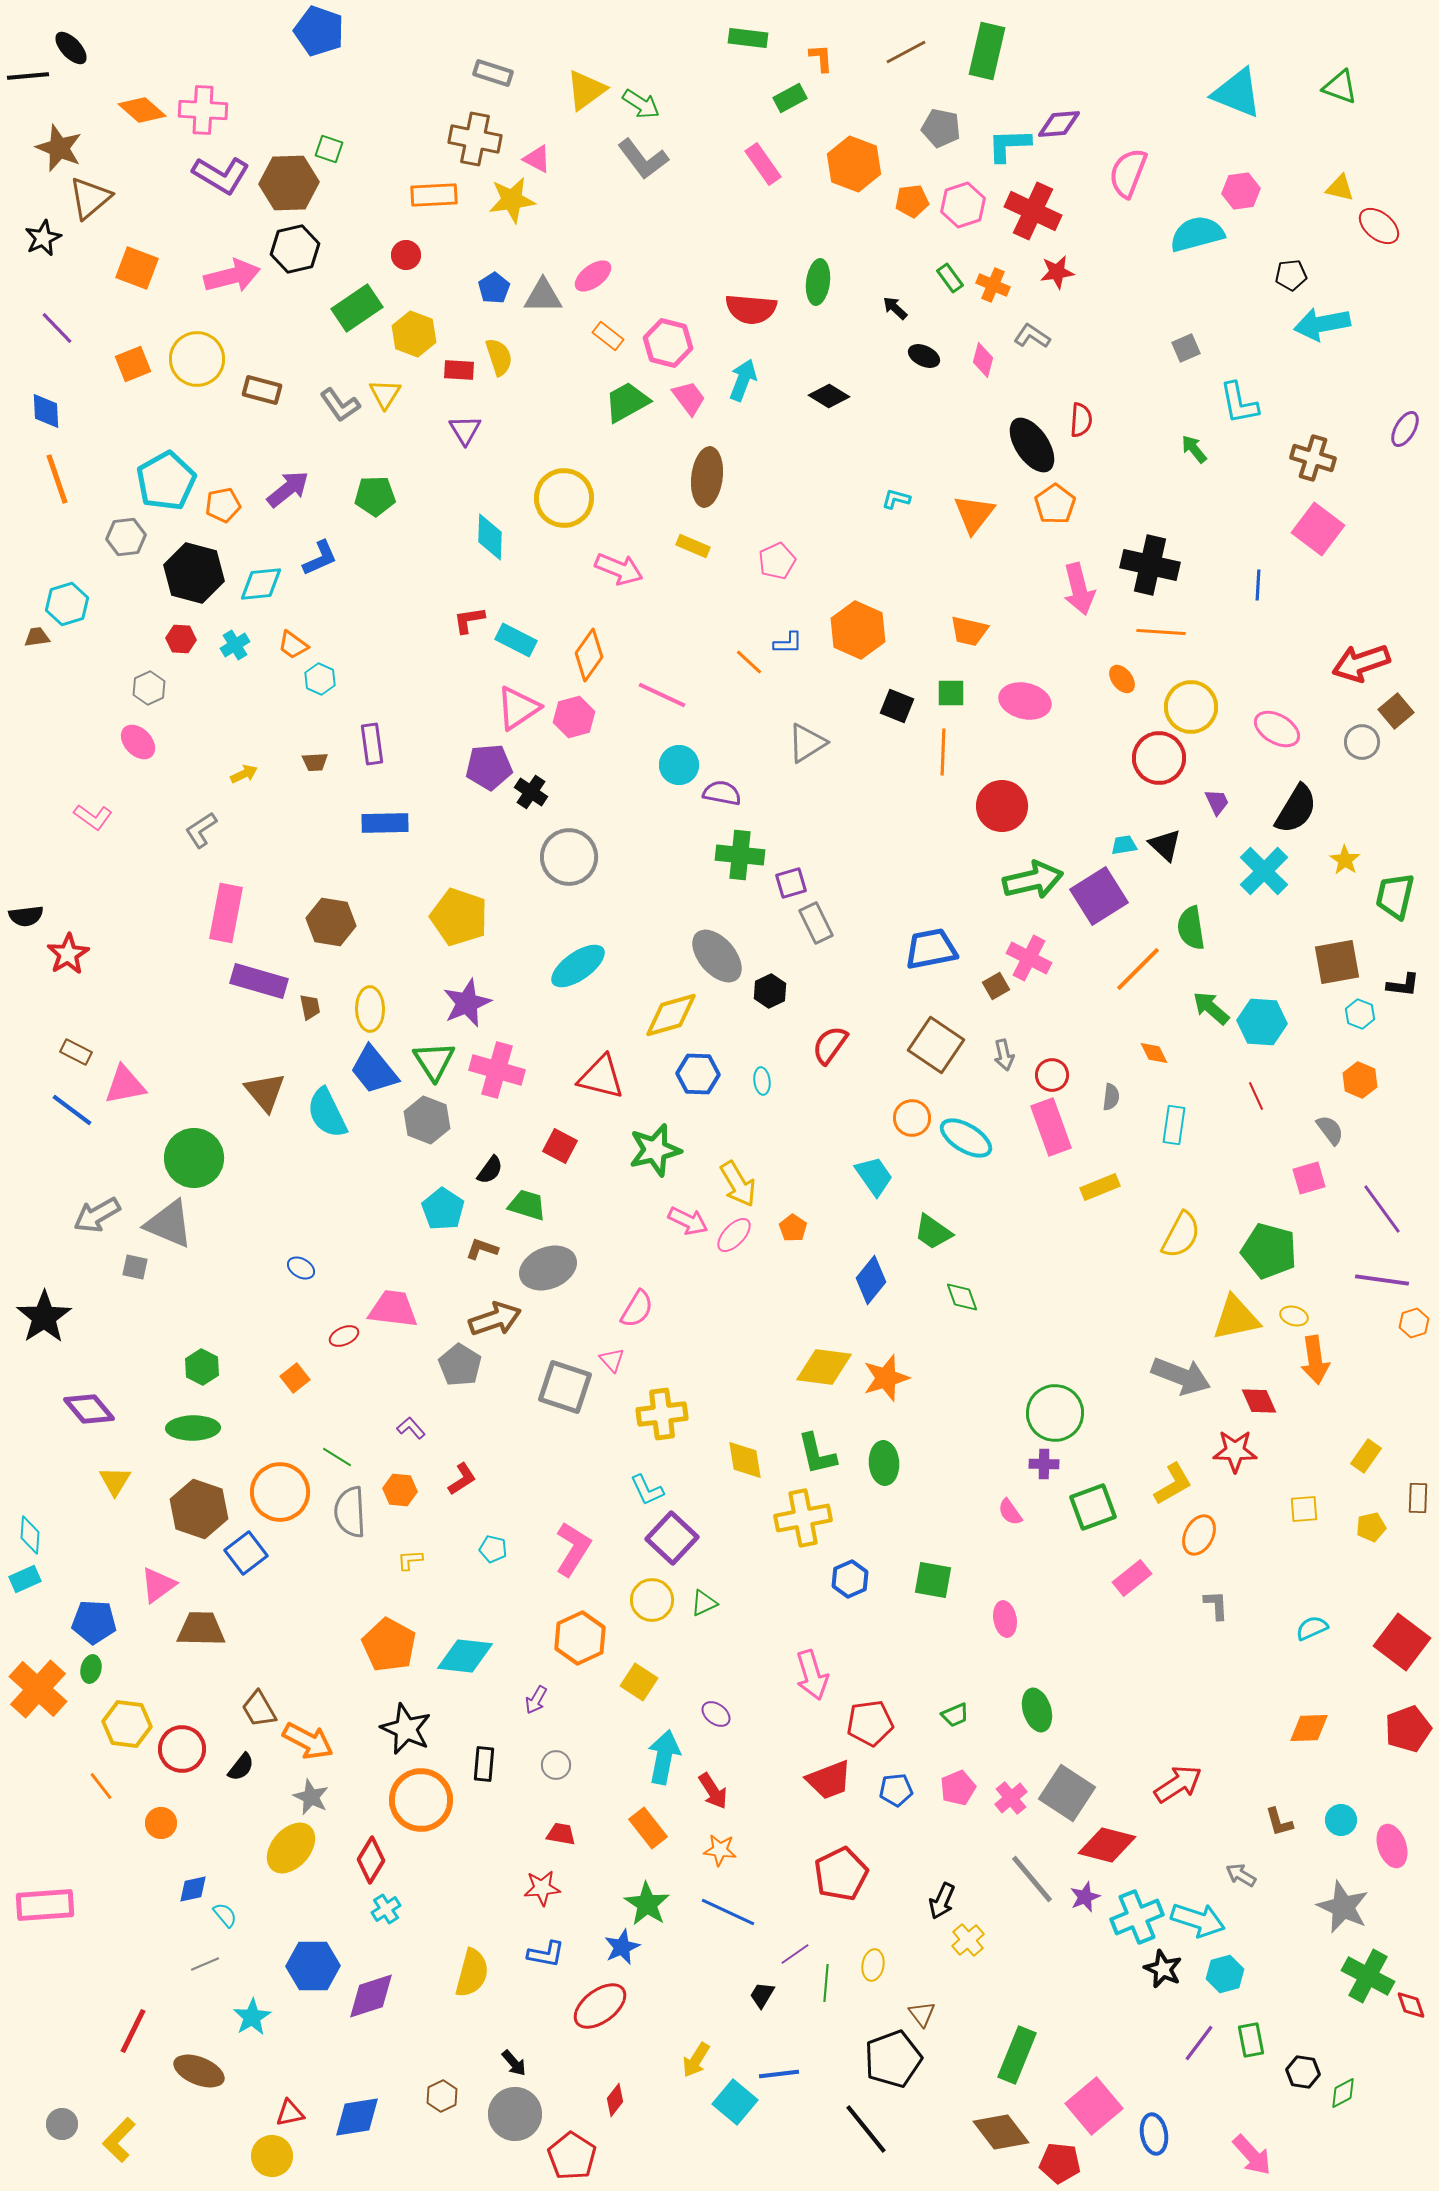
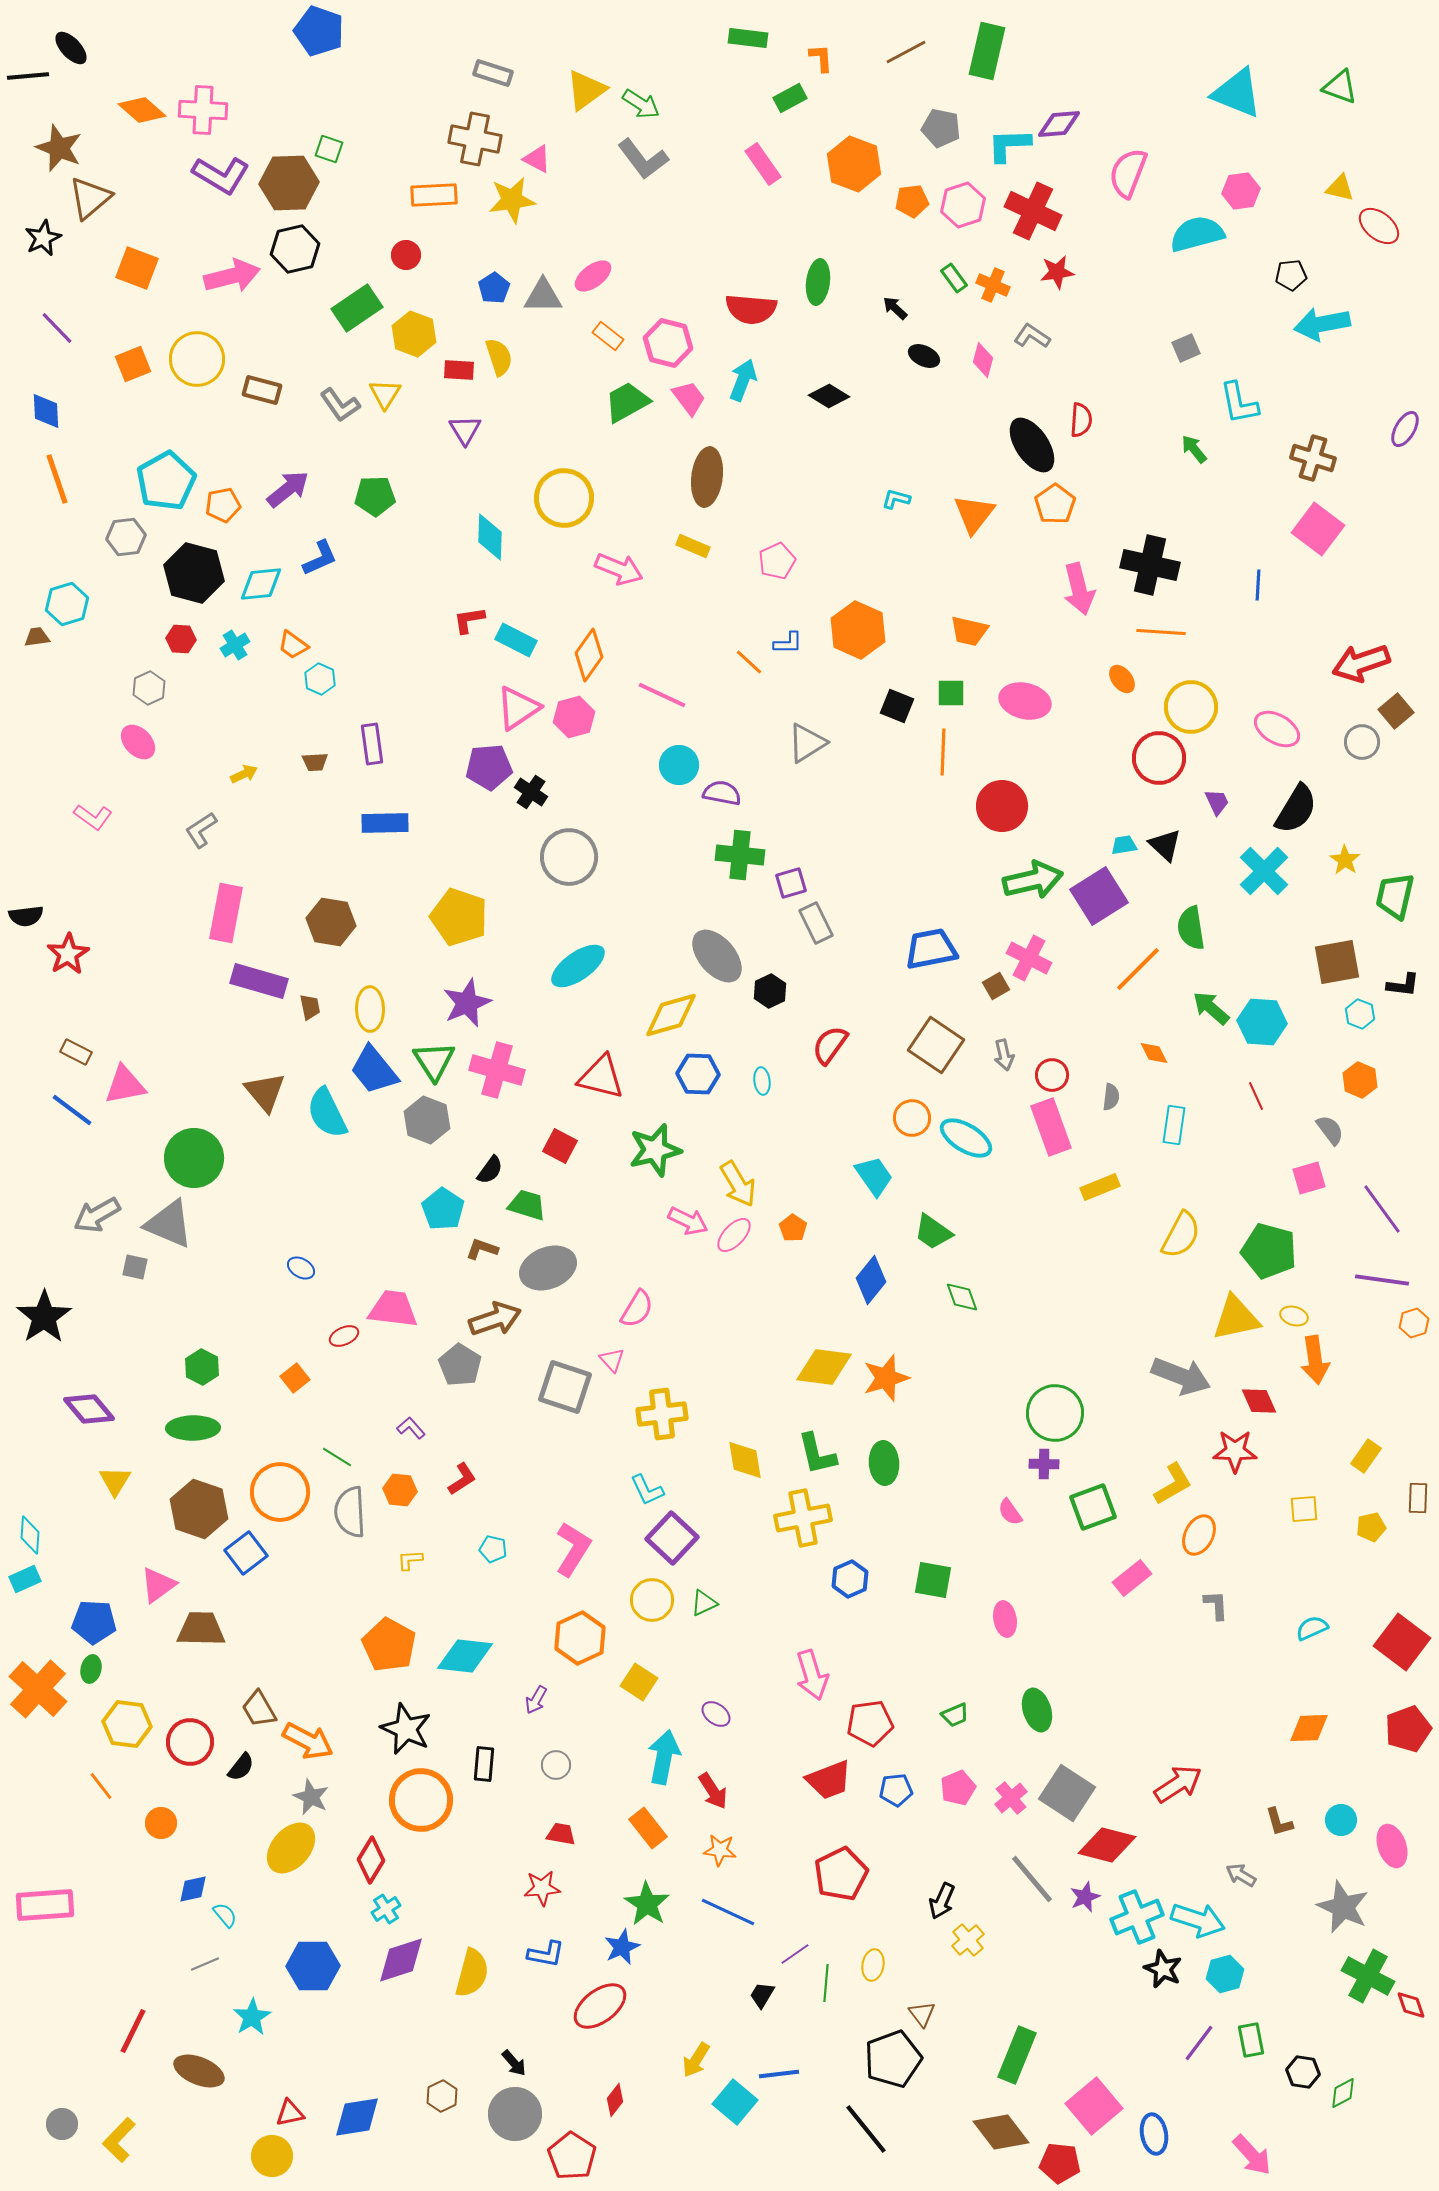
green rectangle at (950, 278): moved 4 px right
red circle at (182, 1749): moved 8 px right, 7 px up
purple diamond at (371, 1996): moved 30 px right, 36 px up
